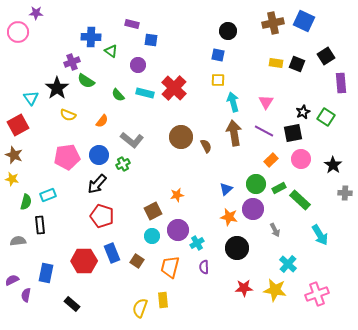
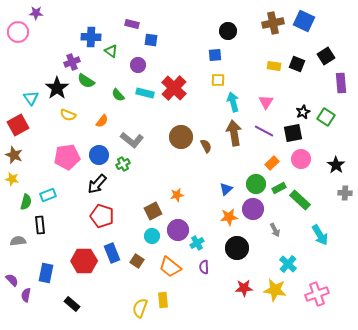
blue square at (218, 55): moved 3 px left; rotated 16 degrees counterclockwise
yellow rectangle at (276, 63): moved 2 px left, 3 px down
orange rectangle at (271, 160): moved 1 px right, 3 px down
black star at (333, 165): moved 3 px right
orange star at (229, 217): rotated 18 degrees counterclockwise
orange trapezoid at (170, 267): rotated 65 degrees counterclockwise
purple semicircle at (12, 280): rotated 72 degrees clockwise
